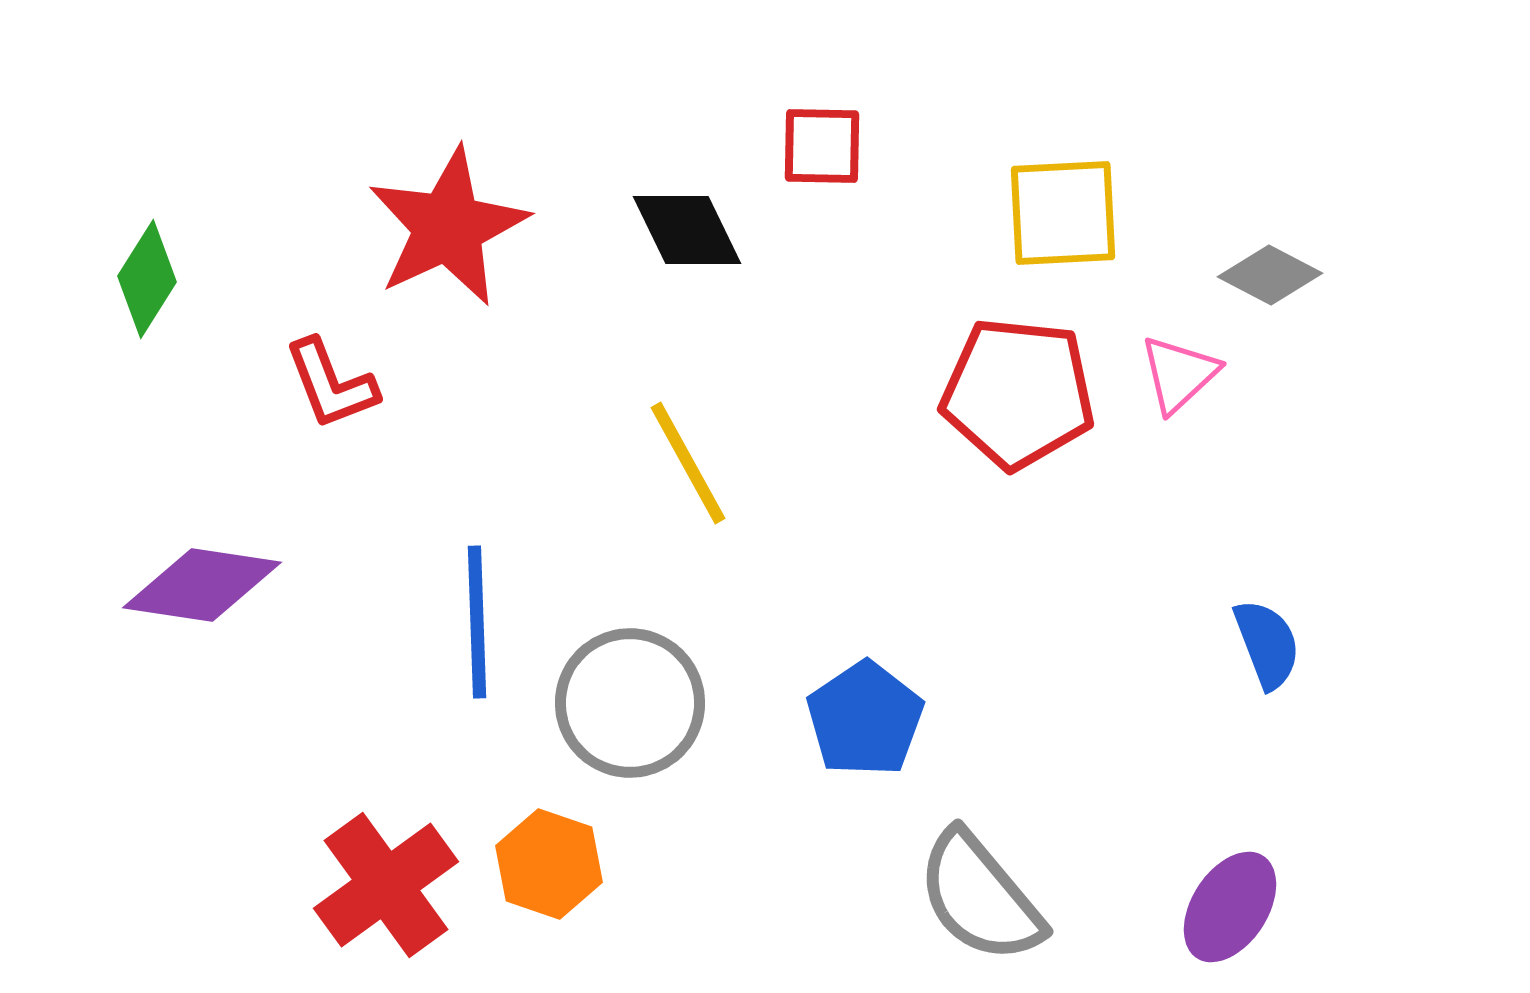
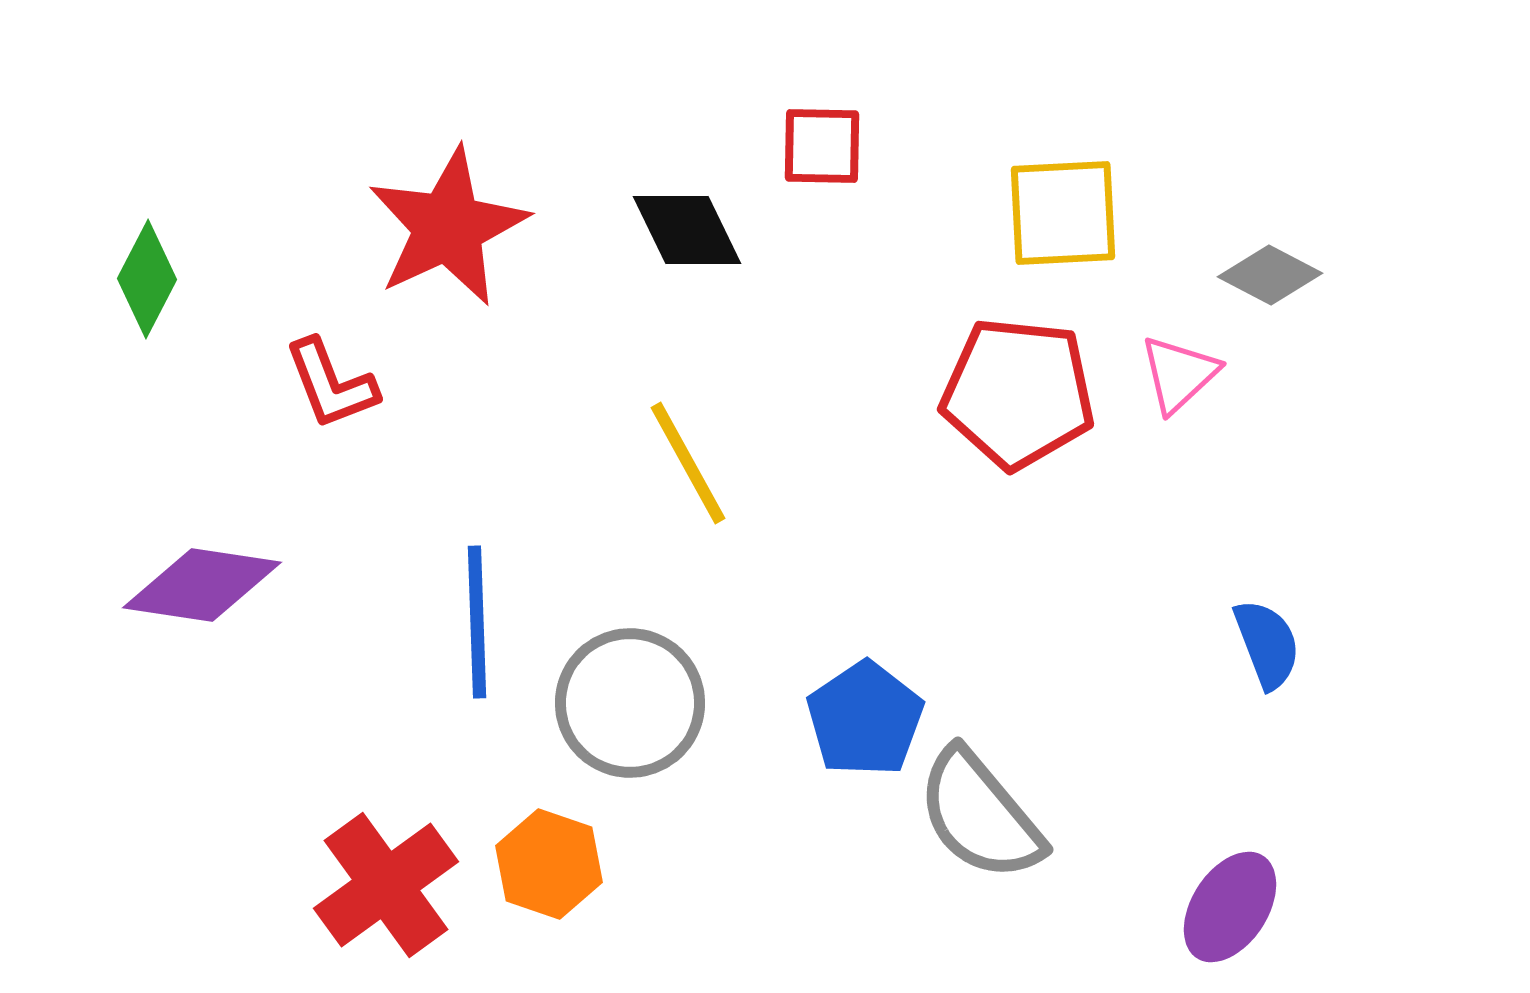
green diamond: rotated 5 degrees counterclockwise
gray semicircle: moved 82 px up
